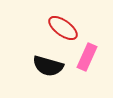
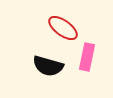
pink rectangle: rotated 12 degrees counterclockwise
